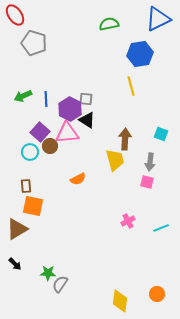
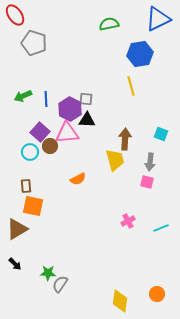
black triangle: rotated 30 degrees counterclockwise
